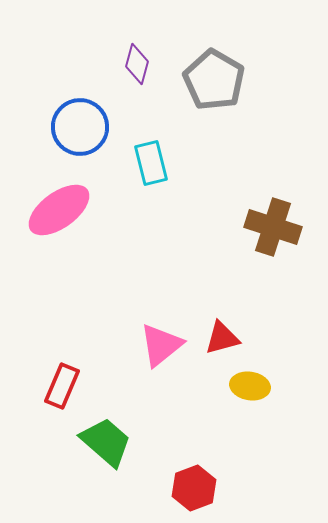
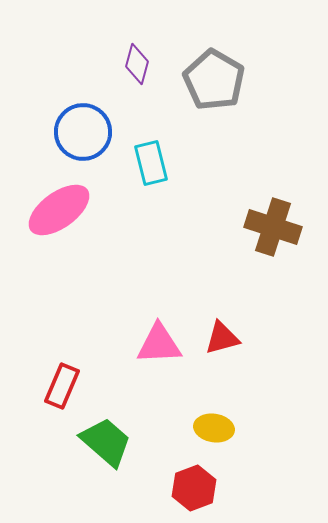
blue circle: moved 3 px right, 5 px down
pink triangle: moved 2 px left, 1 px up; rotated 36 degrees clockwise
yellow ellipse: moved 36 px left, 42 px down
